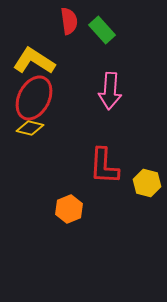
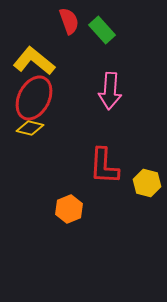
red semicircle: rotated 12 degrees counterclockwise
yellow L-shape: rotated 6 degrees clockwise
